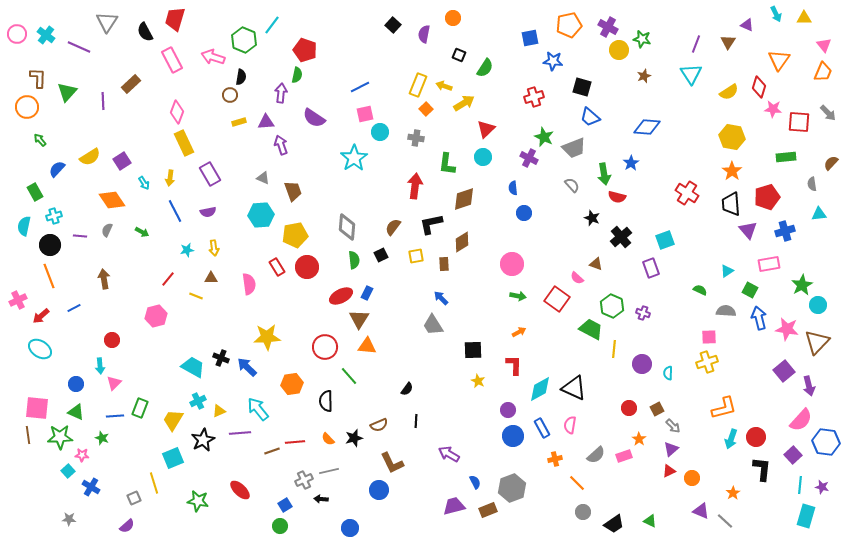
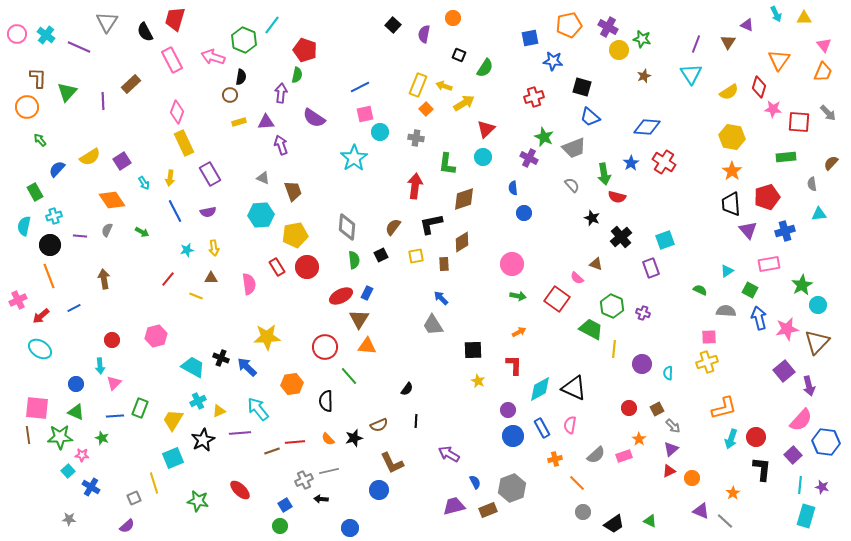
red cross at (687, 193): moved 23 px left, 31 px up
pink hexagon at (156, 316): moved 20 px down
pink star at (787, 329): rotated 20 degrees counterclockwise
